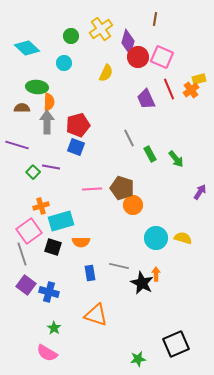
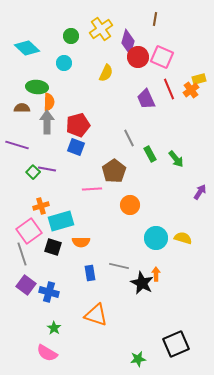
purple line at (51, 167): moved 4 px left, 2 px down
brown pentagon at (122, 188): moved 8 px left, 17 px up; rotated 20 degrees clockwise
orange circle at (133, 205): moved 3 px left
